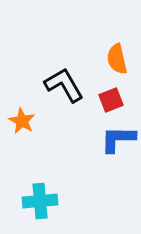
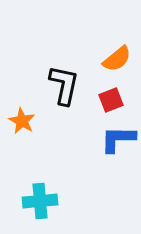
orange semicircle: rotated 116 degrees counterclockwise
black L-shape: rotated 42 degrees clockwise
